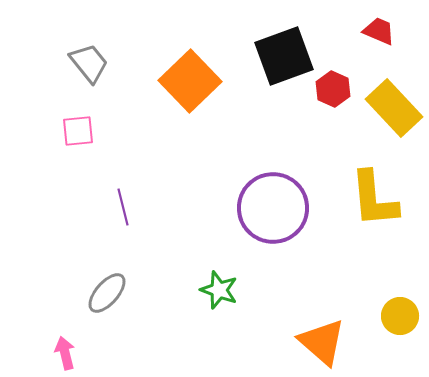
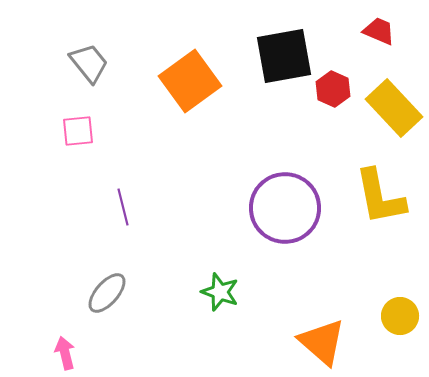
black square: rotated 10 degrees clockwise
orange square: rotated 8 degrees clockwise
yellow L-shape: moved 6 px right, 2 px up; rotated 6 degrees counterclockwise
purple circle: moved 12 px right
green star: moved 1 px right, 2 px down
